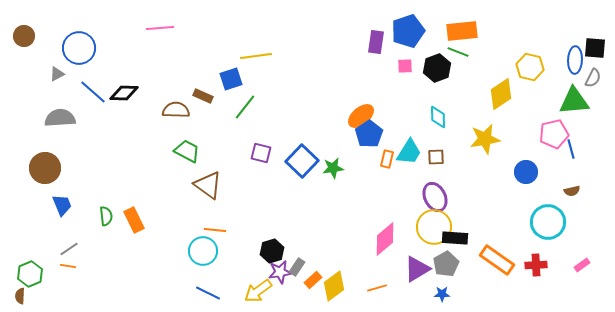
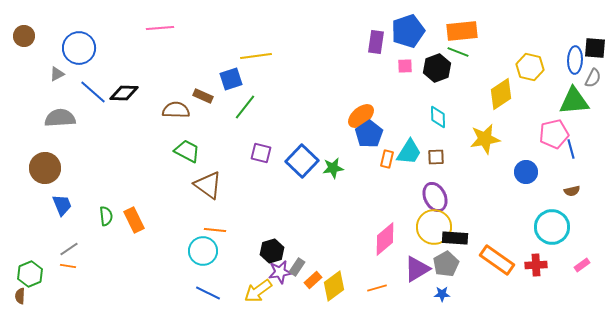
cyan circle at (548, 222): moved 4 px right, 5 px down
